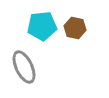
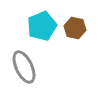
cyan pentagon: rotated 16 degrees counterclockwise
